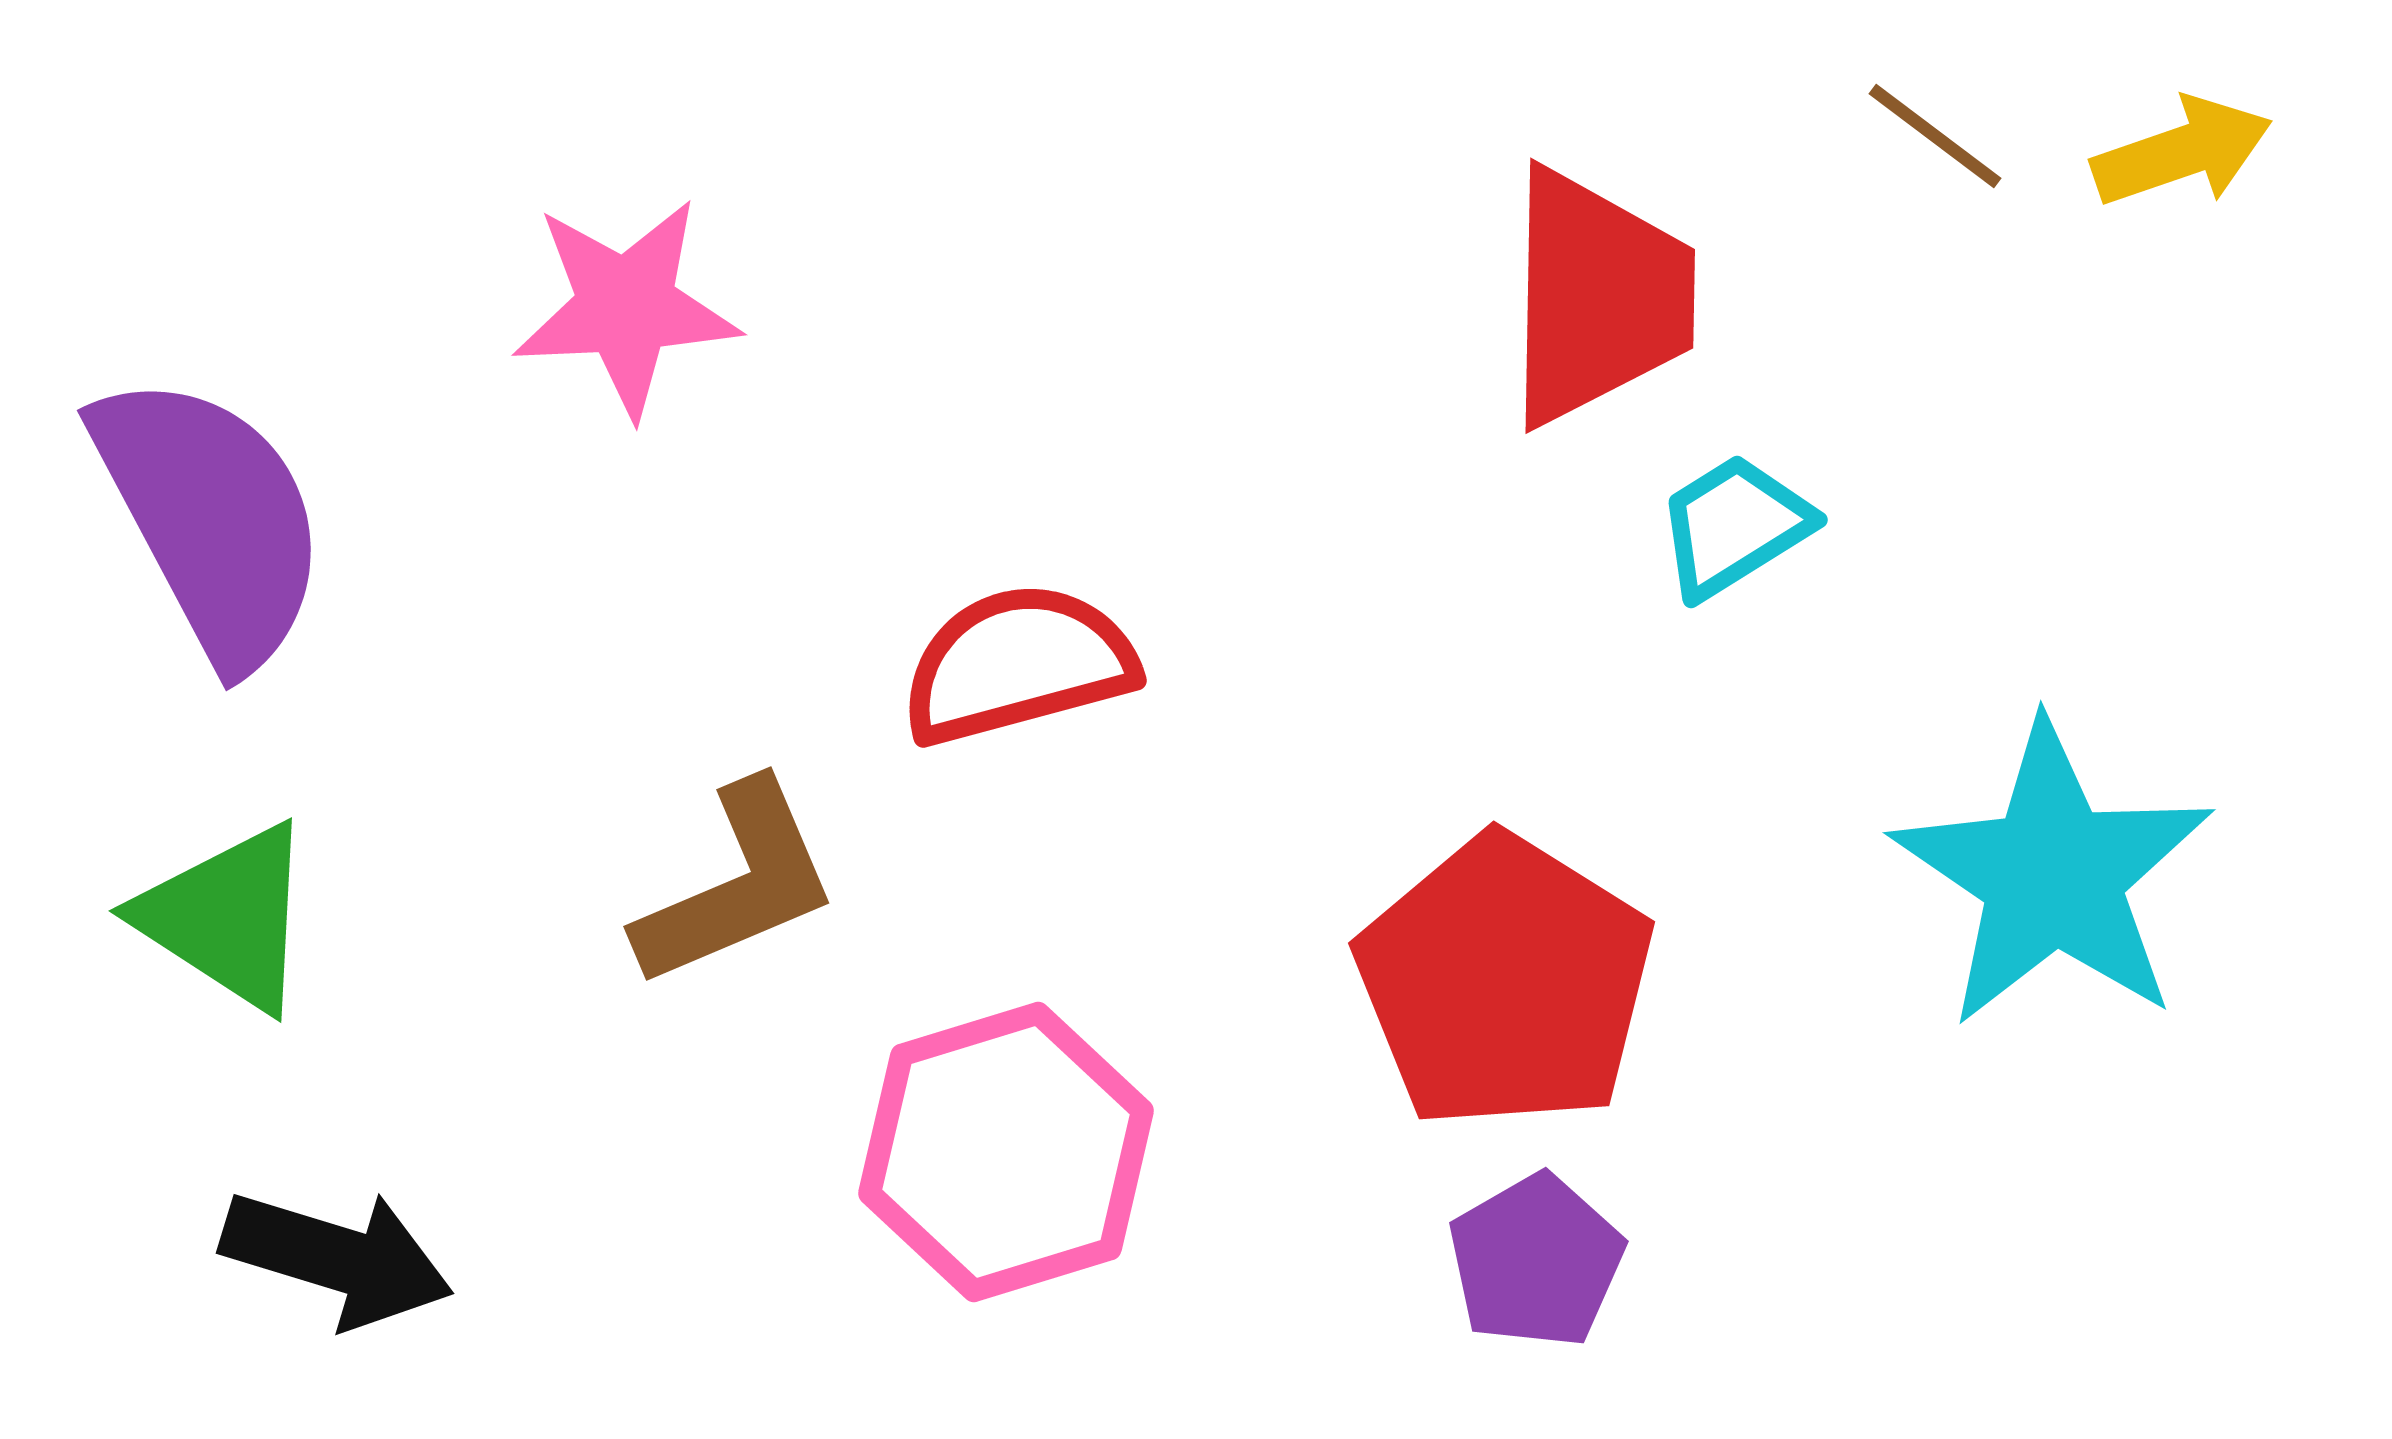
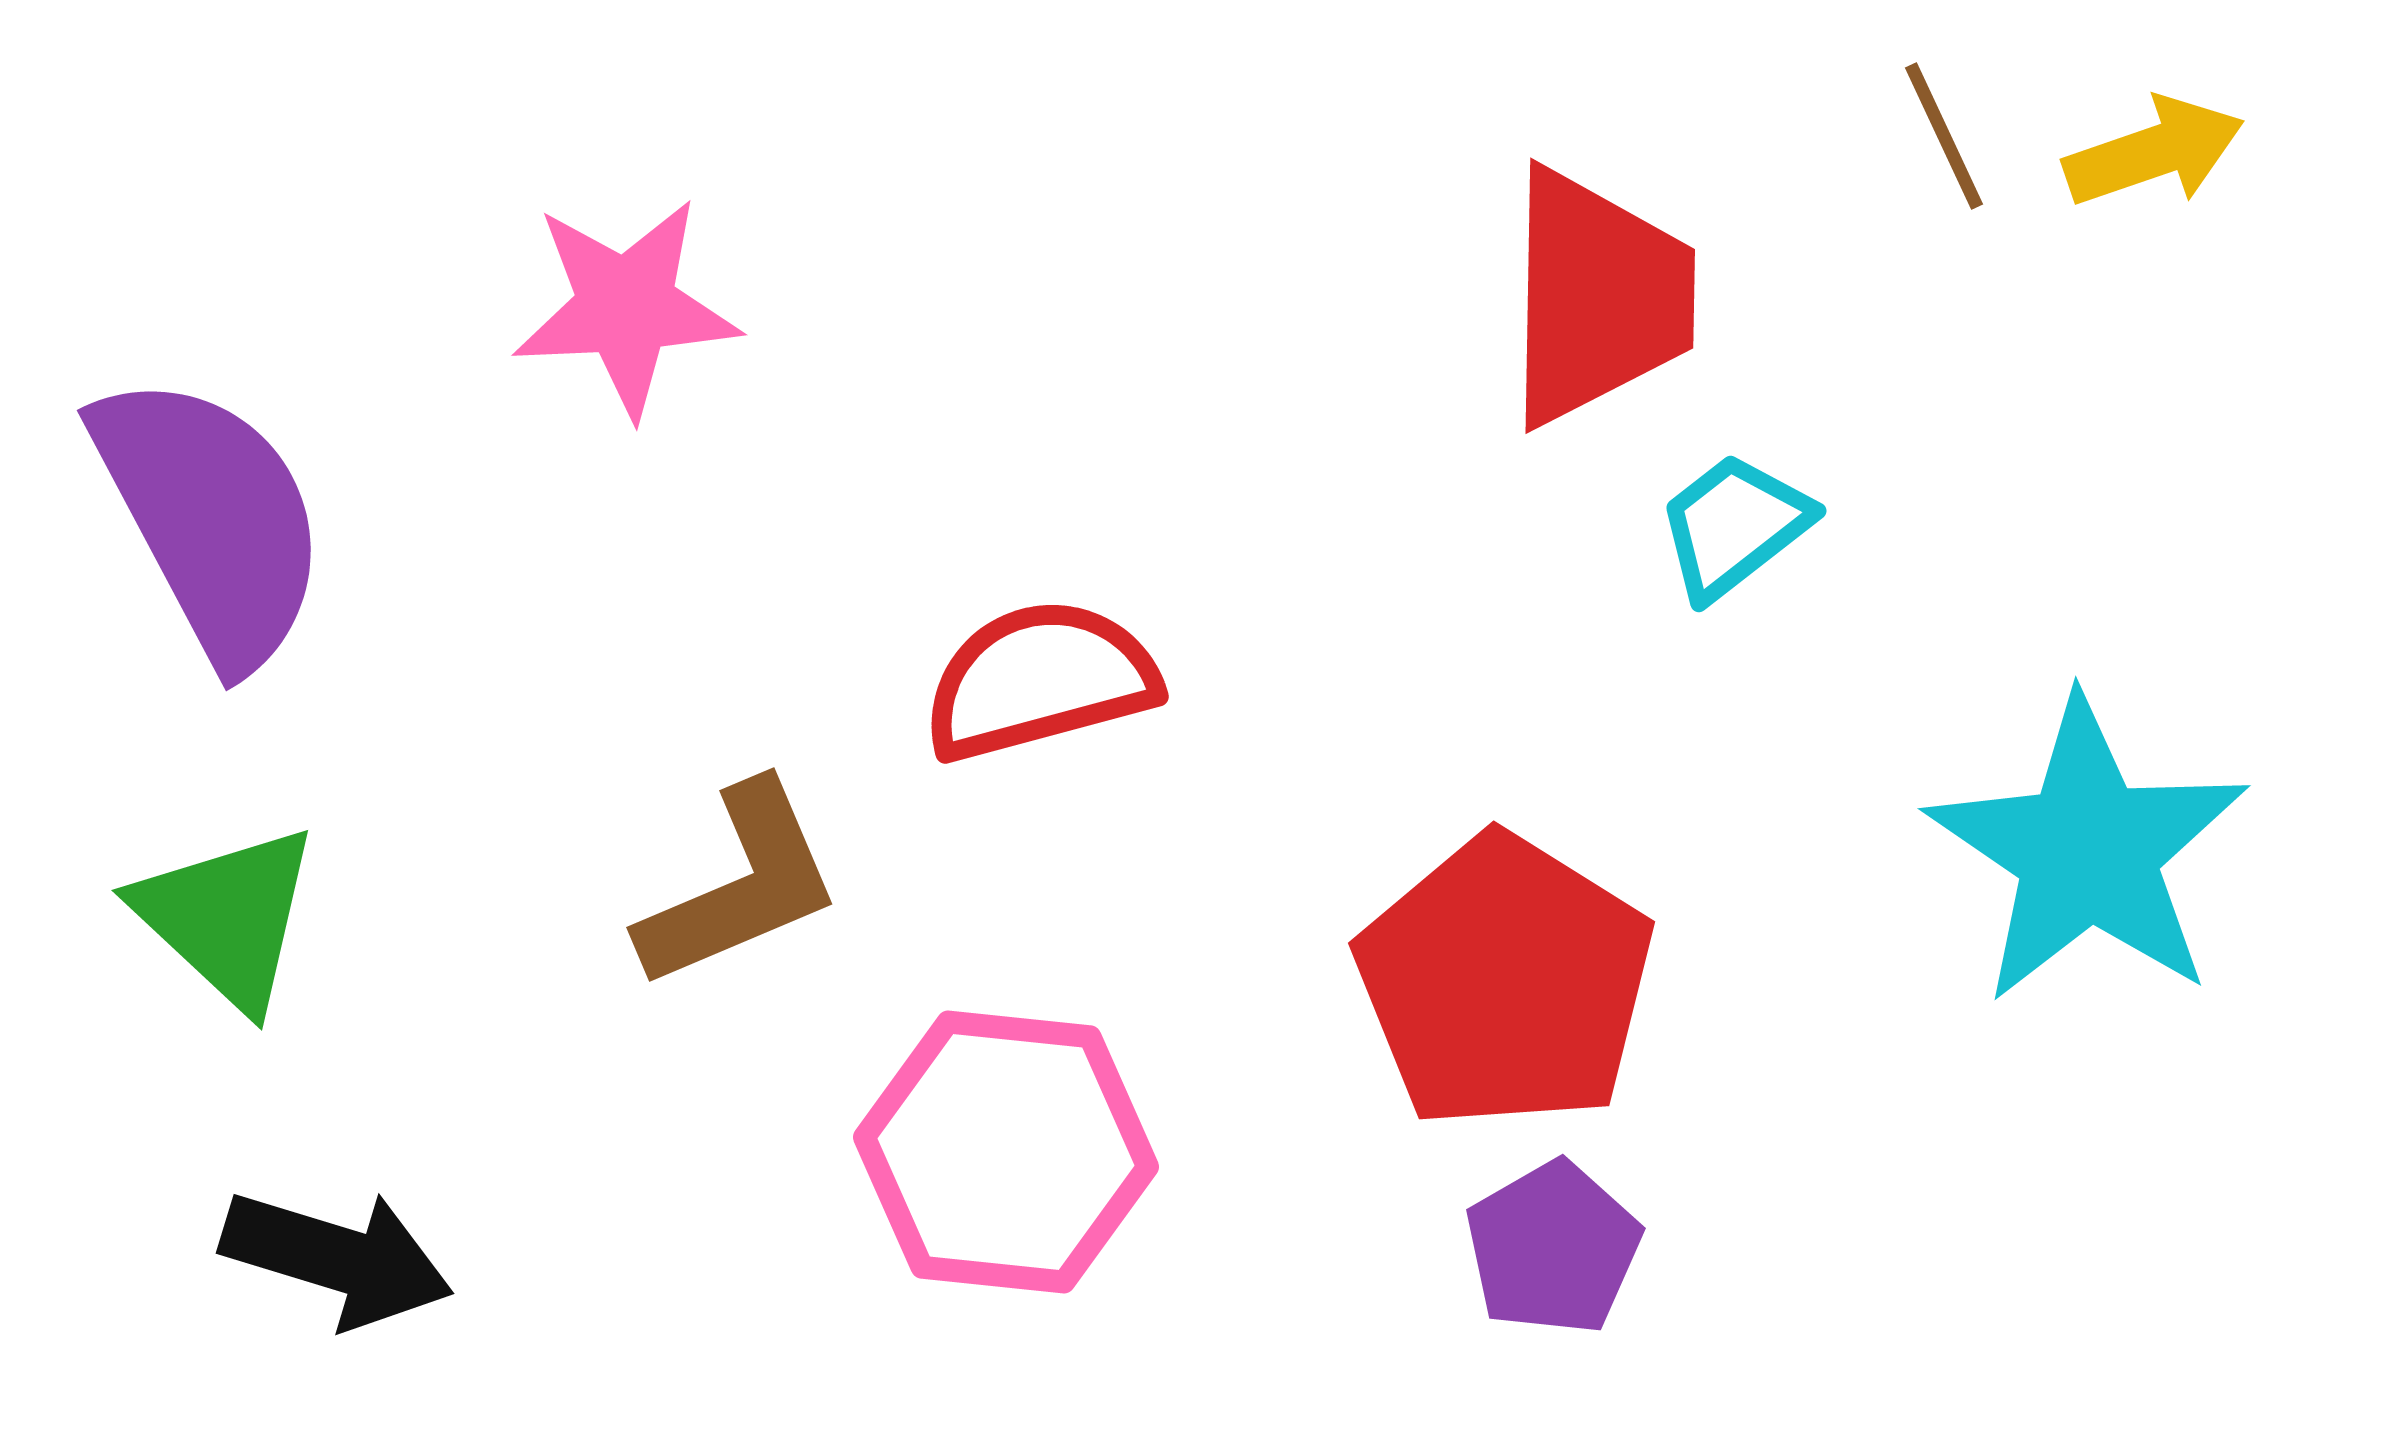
brown line: moved 9 px right; rotated 28 degrees clockwise
yellow arrow: moved 28 px left
cyan trapezoid: rotated 6 degrees counterclockwise
red semicircle: moved 22 px right, 16 px down
cyan star: moved 35 px right, 24 px up
brown L-shape: moved 3 px right, 1 px down
green triangle: rotated 10 degrees clockwise
pink hexagon: rotated 23 degrees clockwise
purple pentagon: moved 17 px right, 13 px up
